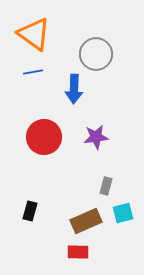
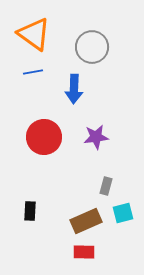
gray circle: moved 4 px left, 7 px up
black rectangle: rotated 12 degrees counterclockwise
red rectangle: moved 6 px right
